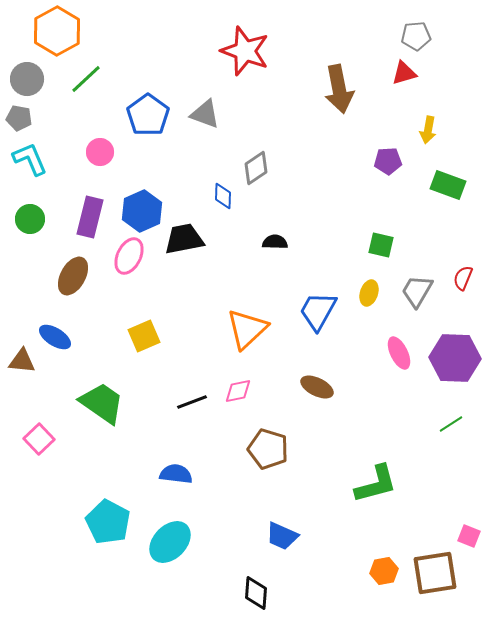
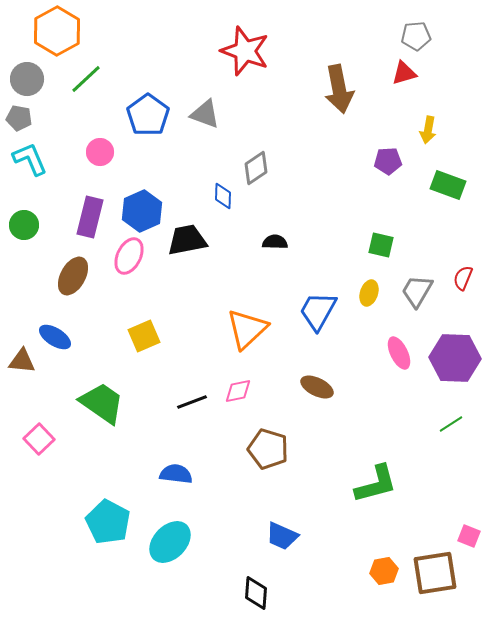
green circle at (30, 219): moved 6 px left, 6 px down
black trapezoid at (184, 239): moved 3 px right, 1 px down
